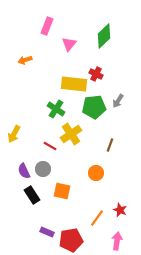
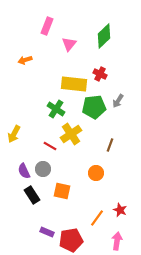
red cross: moved 4 px right
